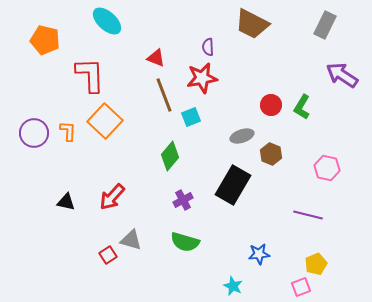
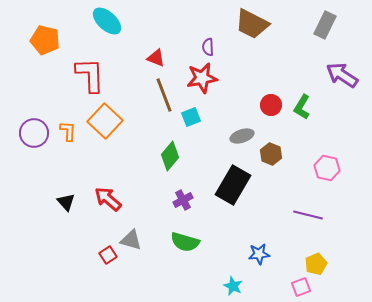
red arrow: moved 4 px left, 2 px down; rotated 88 degrees clockwise
black triangle: rotated 36 degrees clockwise
